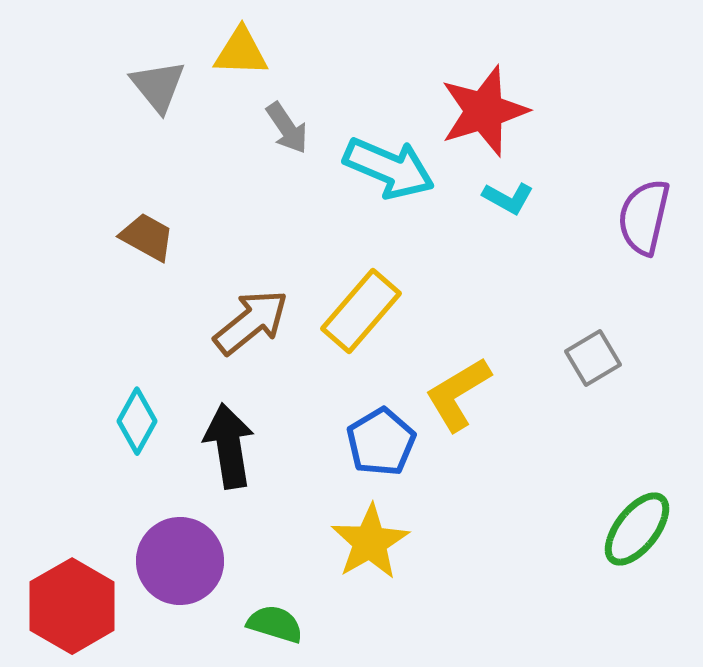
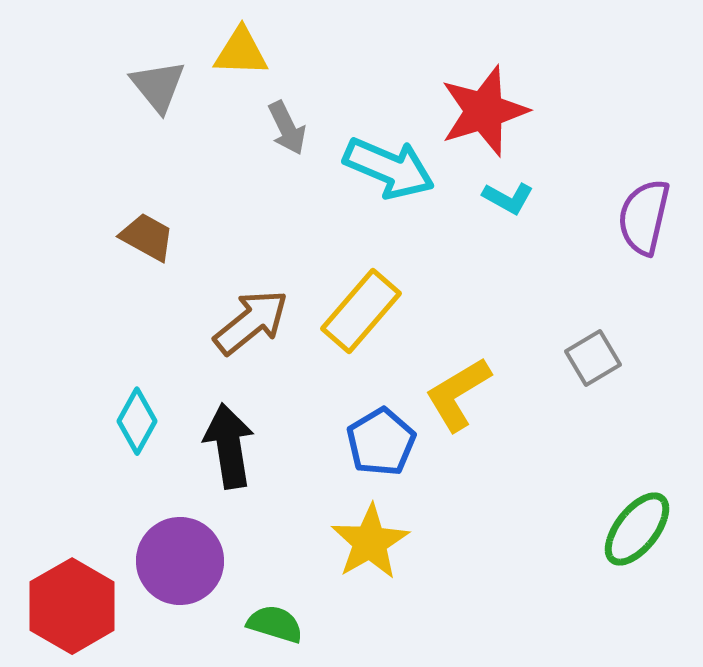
gray arrow: rotated 8 degrees clockwise
